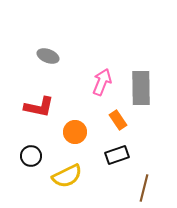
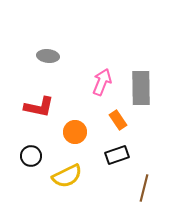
gray ellipse: rotated 15 degrees counterclockwise
